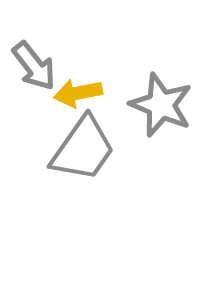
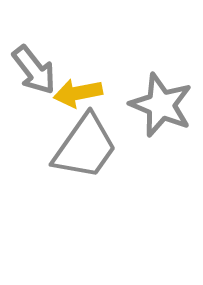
gray arrow: moved 4 px down
gray trapezoid: moved 2 px right, 2 px up
